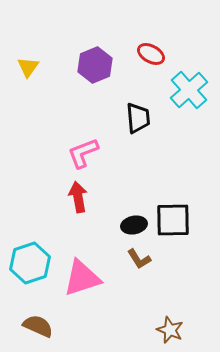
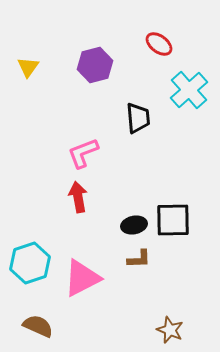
red ellipse: moved 8 px right, 10 px up; rotated 8 degrees clockwise
purple hexagon: rotated 8 degrees clockwise
brown L-shape: rotated 60 degrees counterclockwise
pink triangle: rotated 9 degrees counterclockwise
